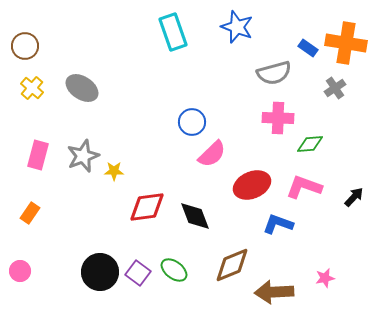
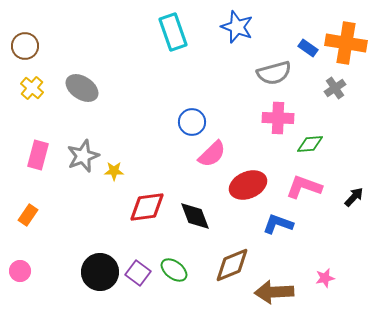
red ellipse: moved 4 px left
orange rectangle: moved 2 px left, 2 px down
